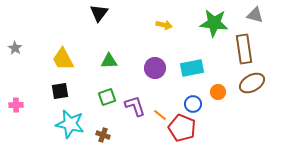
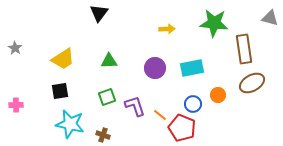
gray triangle: moved 15 px right, 3 px down
yellow arrow: moved 3 px right, 4 px down; rotated 14 degrees counterclockwise
yellow trapezoid: rotated 95 degrees counterclockwise
orange circle: moved 3 px down
